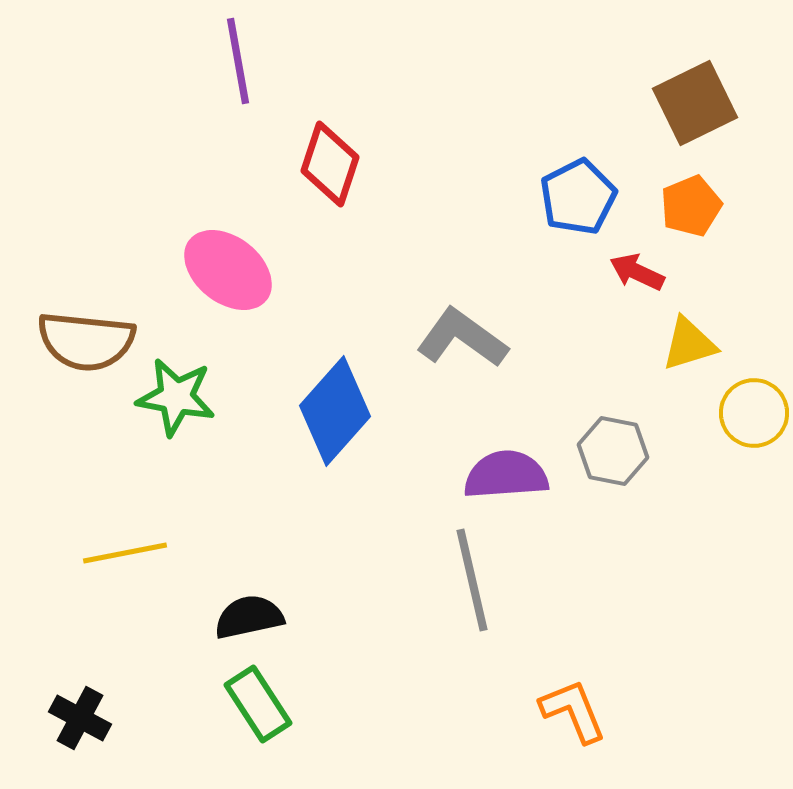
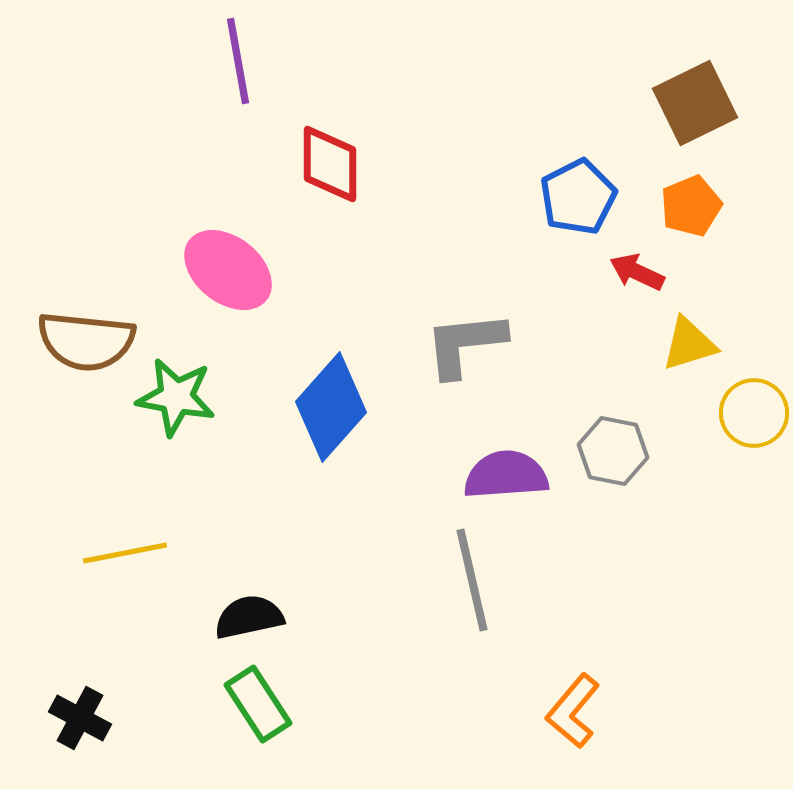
red diamond: rotated 18 degrees counterclockwise
gray L-shape: moved 3 px right, 6 px down; rotated 42 degrees counterclockwise
blue diamond: moved 4 px left, 4 px up
orange L-shape: rotated 118 degrees counterclockwise
